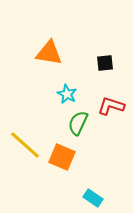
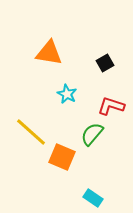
black square: rotated 24 degrees counterclockwise
green semicircle: moved 14 px right, 11 px down; rotated 15 degrees clockwise
yellow line: moved 6 px right, 13 px up
